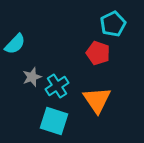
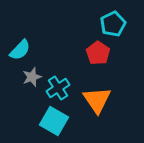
cyan semicircle: moved 5 px right, 6 px down
red pentagon: rotated 15 degrees clockwise
cyan cross: moved 1 px right, 2 px down
cyan square: rotated 12 degrees clockwise
